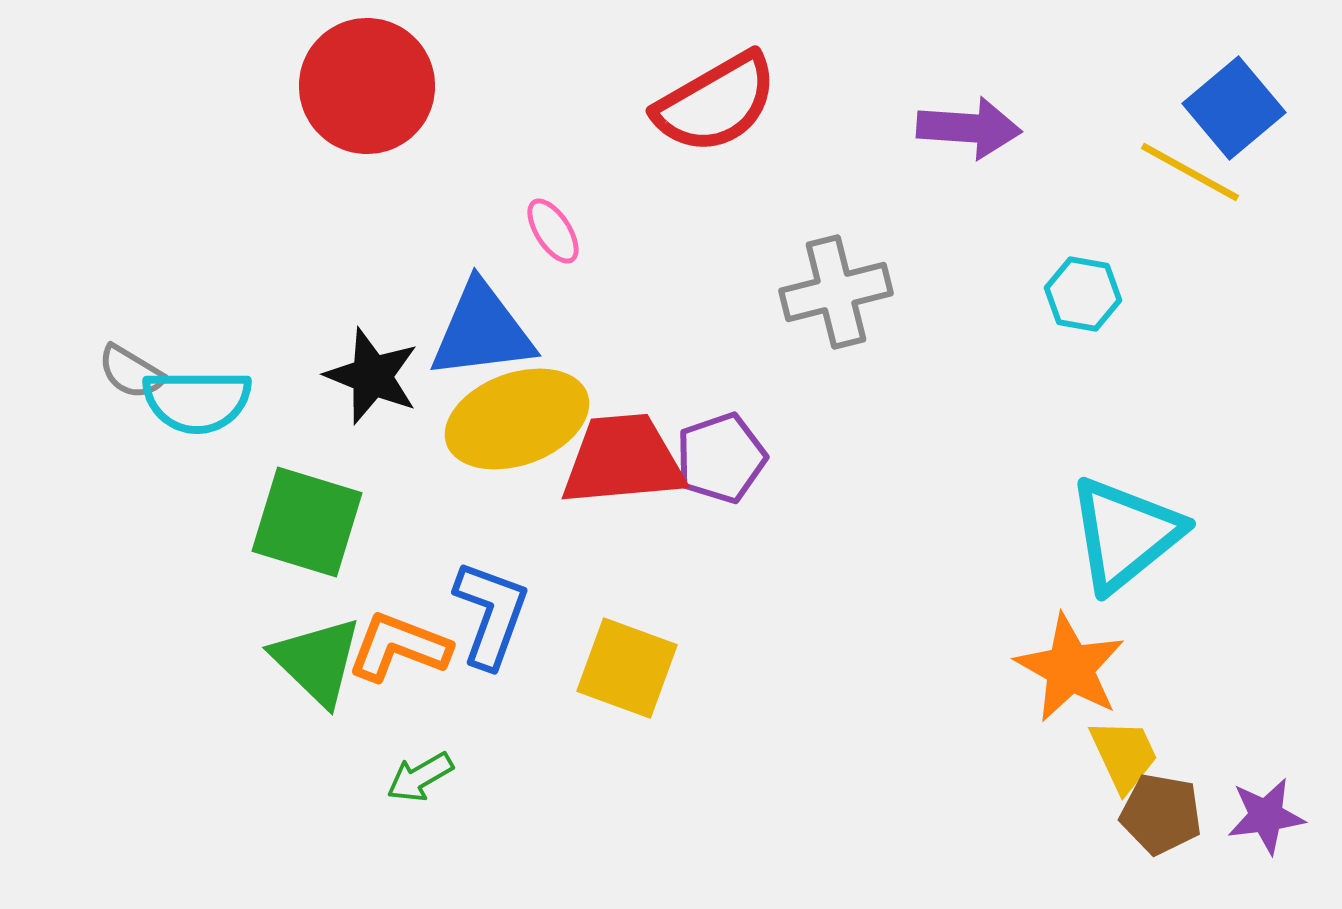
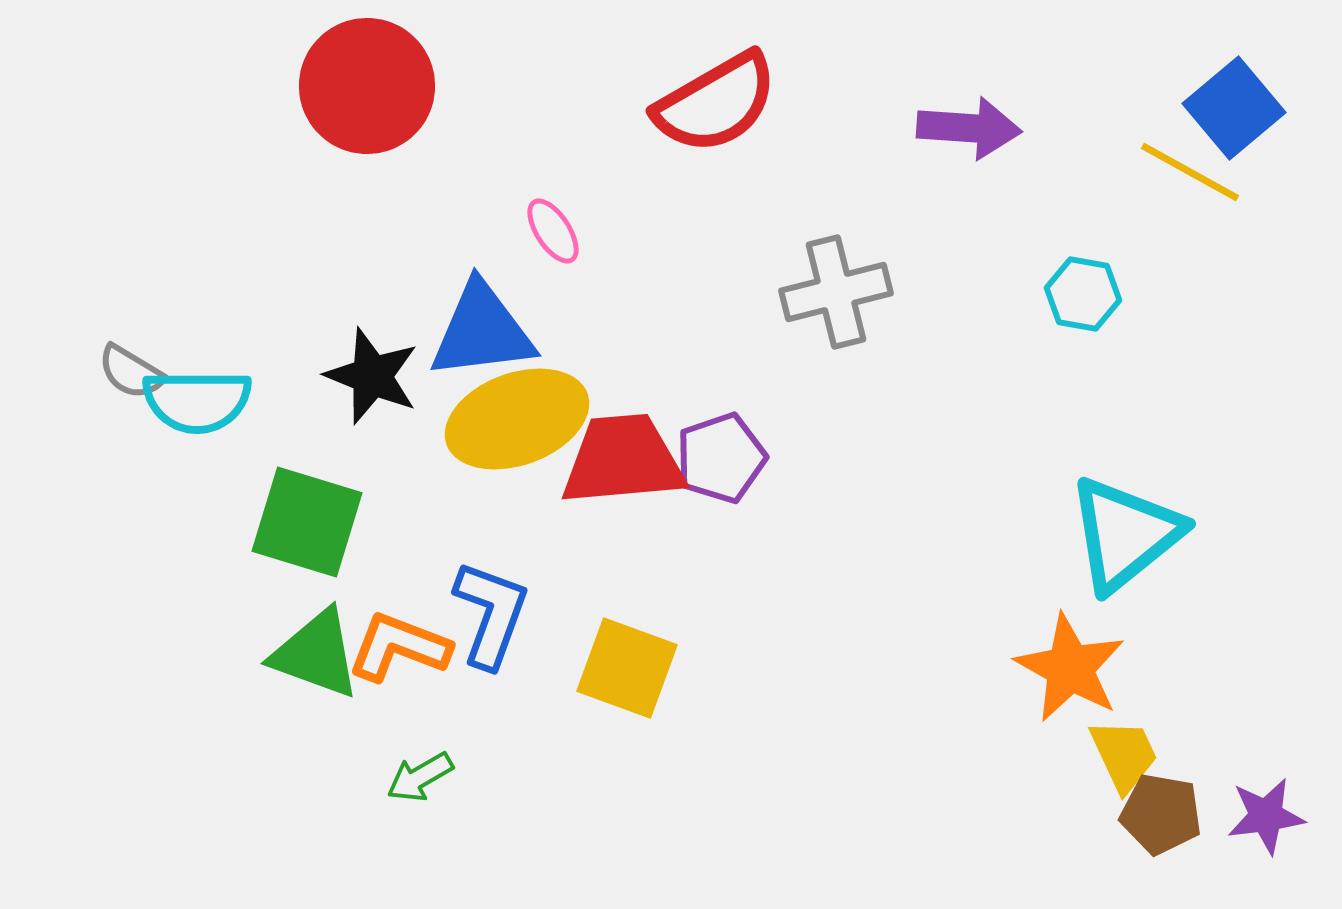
green triangle: moved 1 px left, 7 px up; rotated 24 degrees counterclockwise
